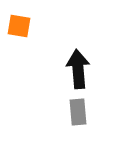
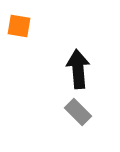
gray rectangle: rotated 40 degrees counterclockwise
